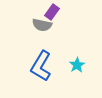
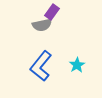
gray semicircle: rotated 24 degrees counterclockwise
blue L-shape: rotated 8 degrees clockwise
